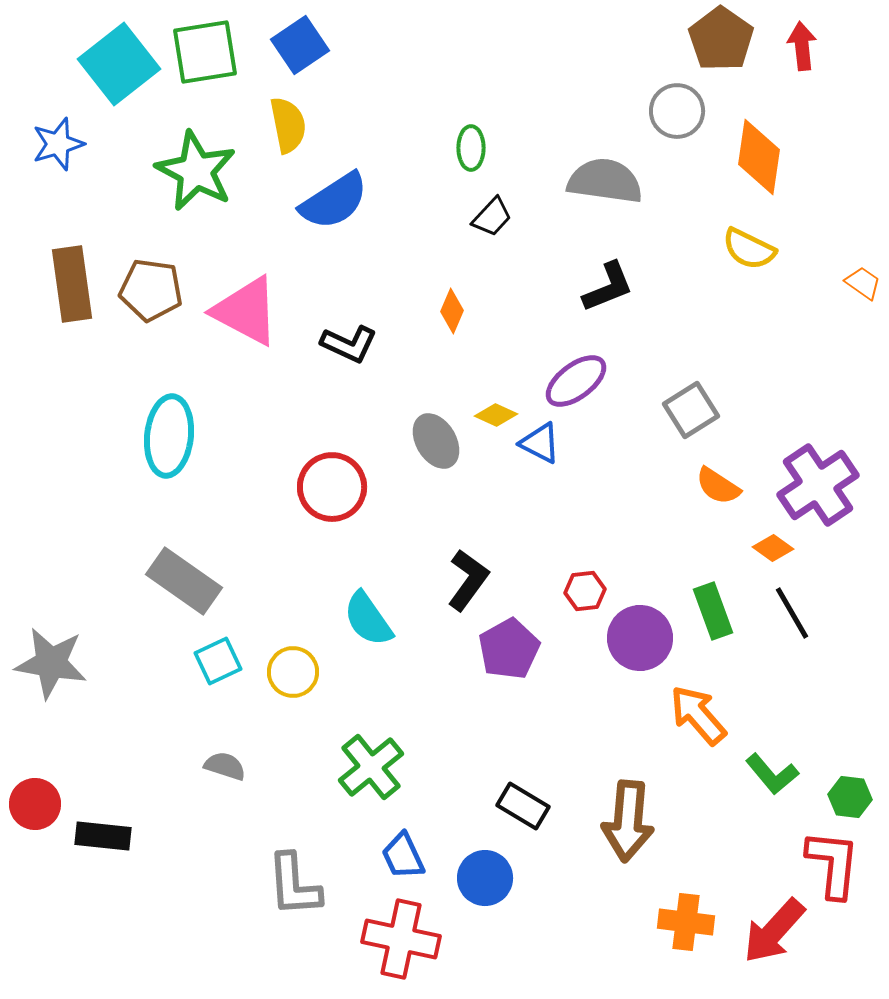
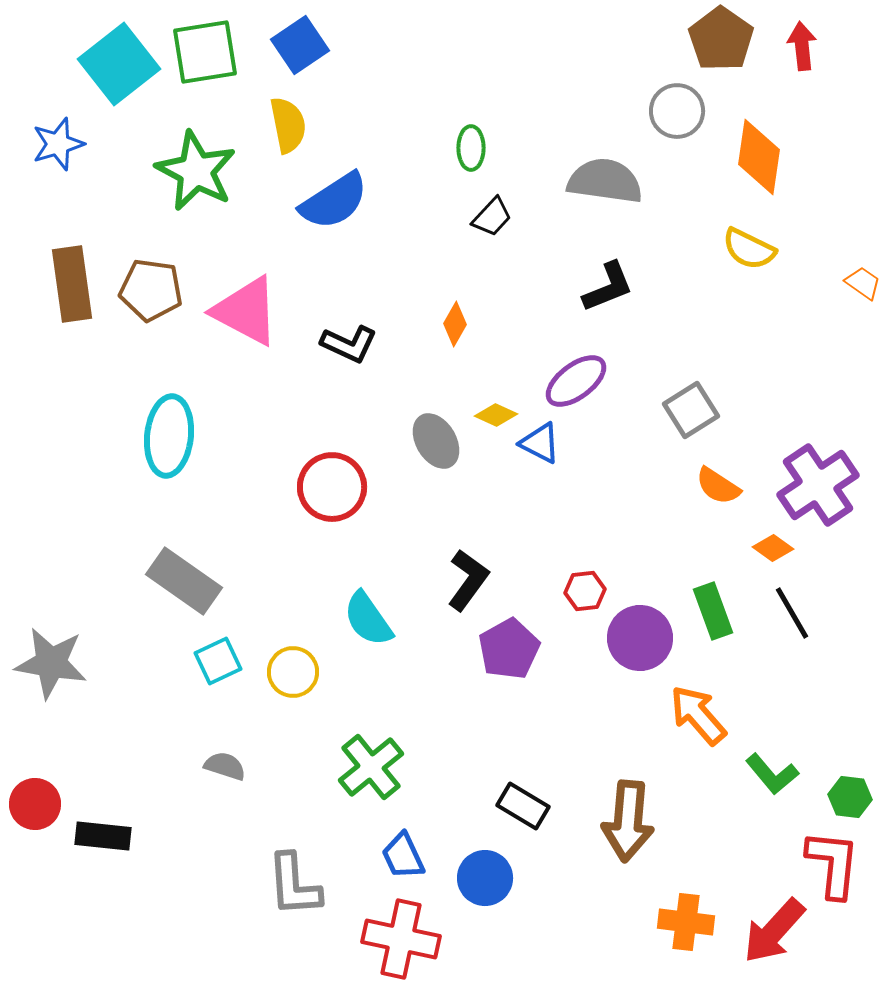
orange diamond at (452, 311): moved 3 px right, 13 px down; rotated 6 degrees clockwise
